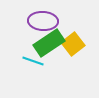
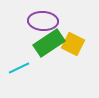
yellow square: rotated 25 degrees counterclockwise
cyan line: moved 14 px left, 7 px down; rotated 45 degrees counterclockwise
